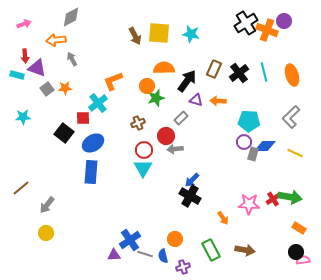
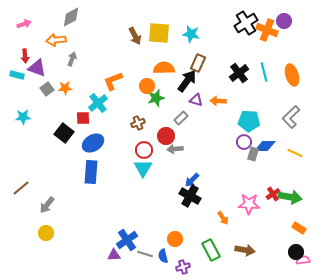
gray arrow at (72, 59): rotated 48 degrees clockwise
brown rectangle at (214, 69): moved 16 px left, 6 px up
red cross at (273, 199): moved 5 px up
blue cross at (130, 240): moved 3 px left
